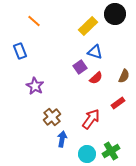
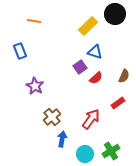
orange line: rotated 32 degrees counterclockwise
cyan circle: moved 2 px left
